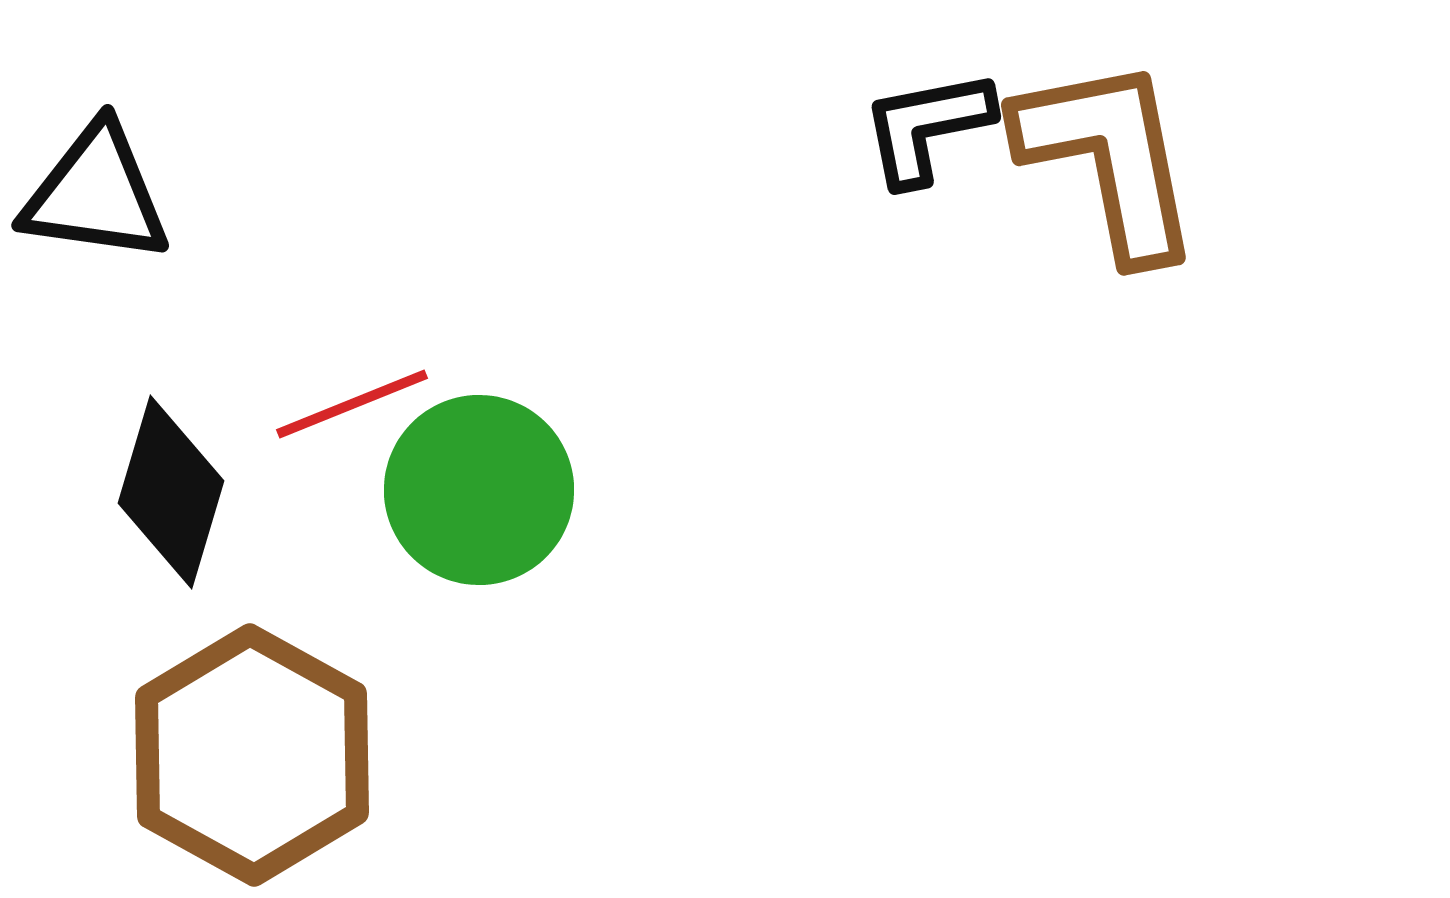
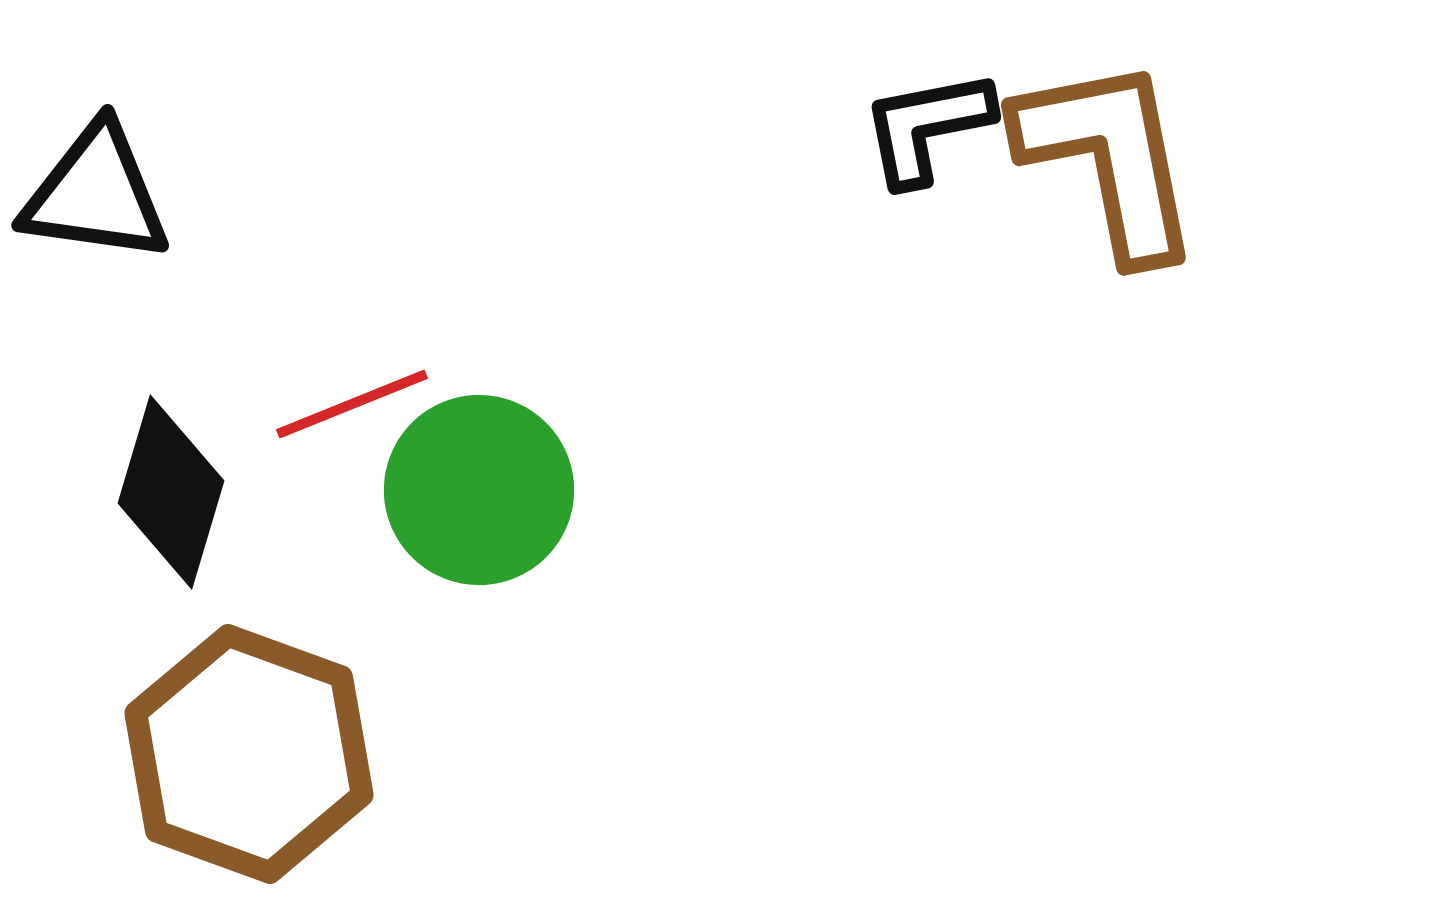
brown hexagon: moved 3 px left, 1 px up; rotated 9 degrees counterclockwise
